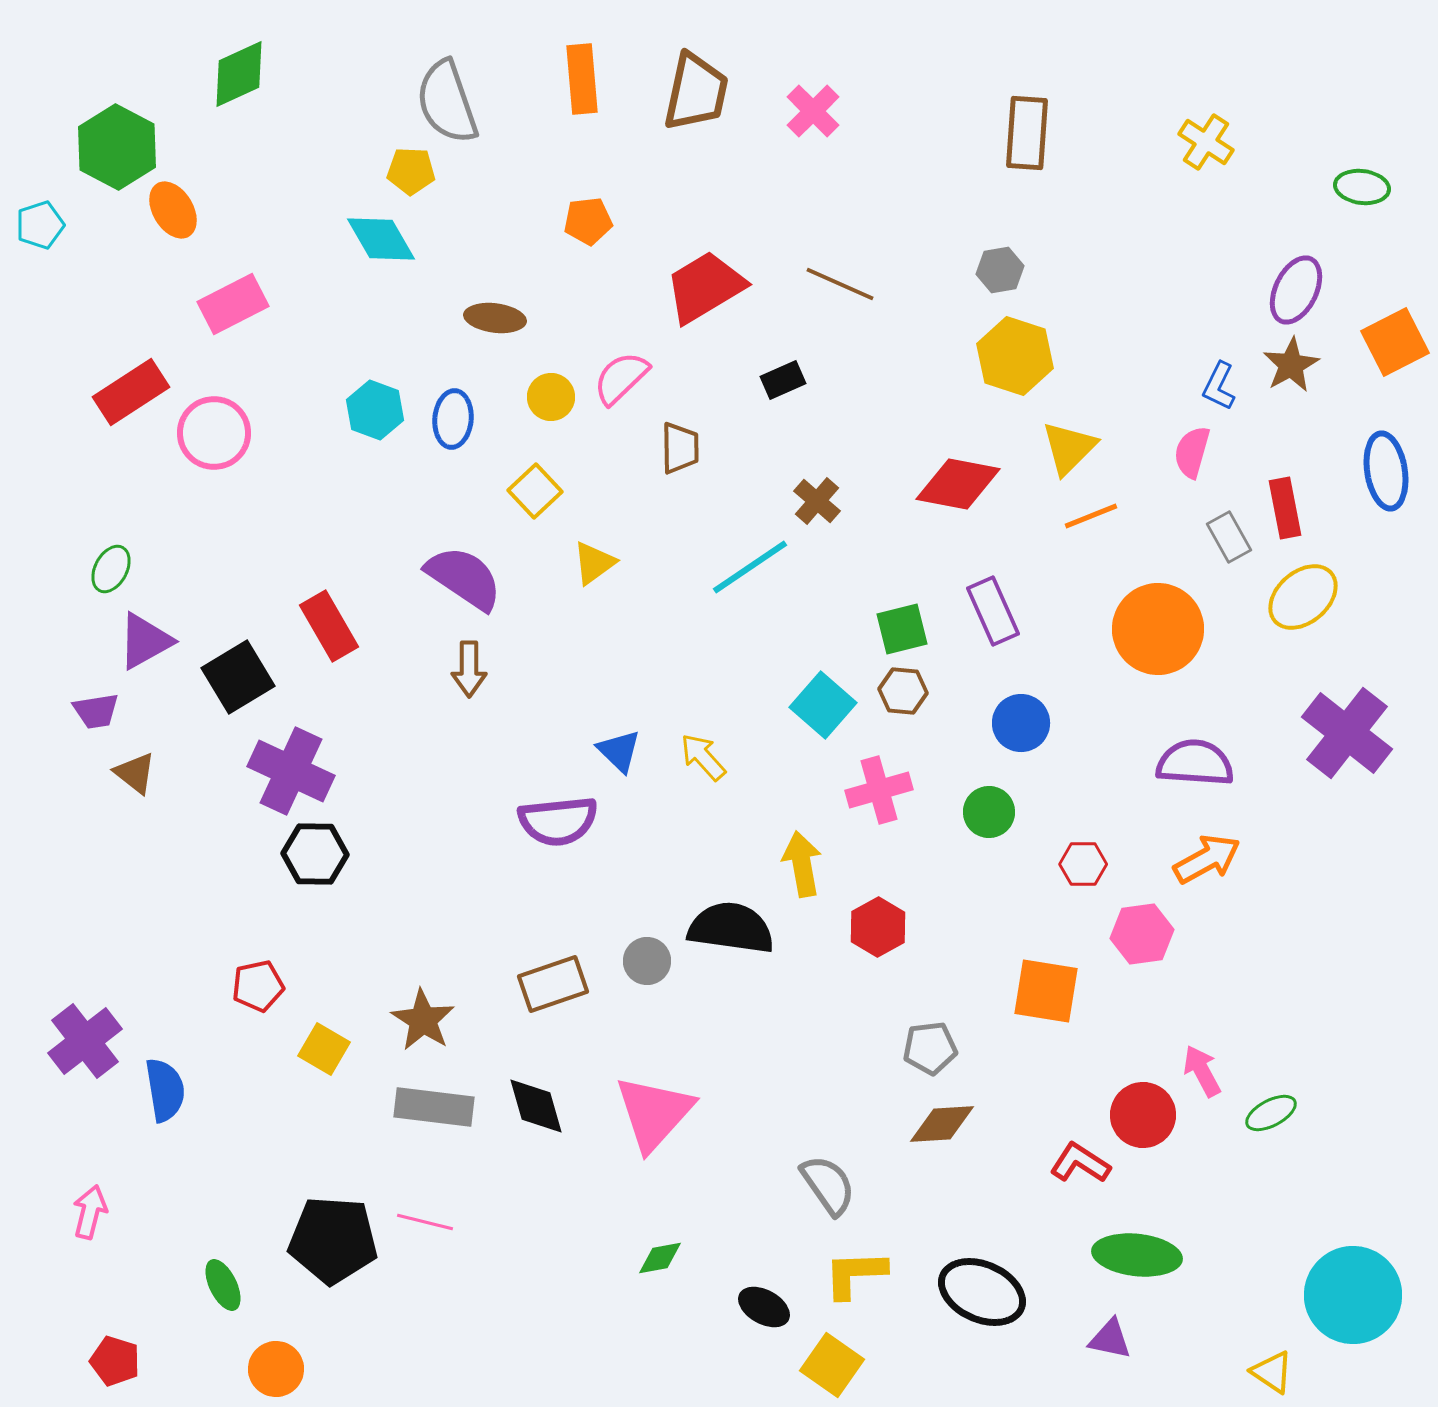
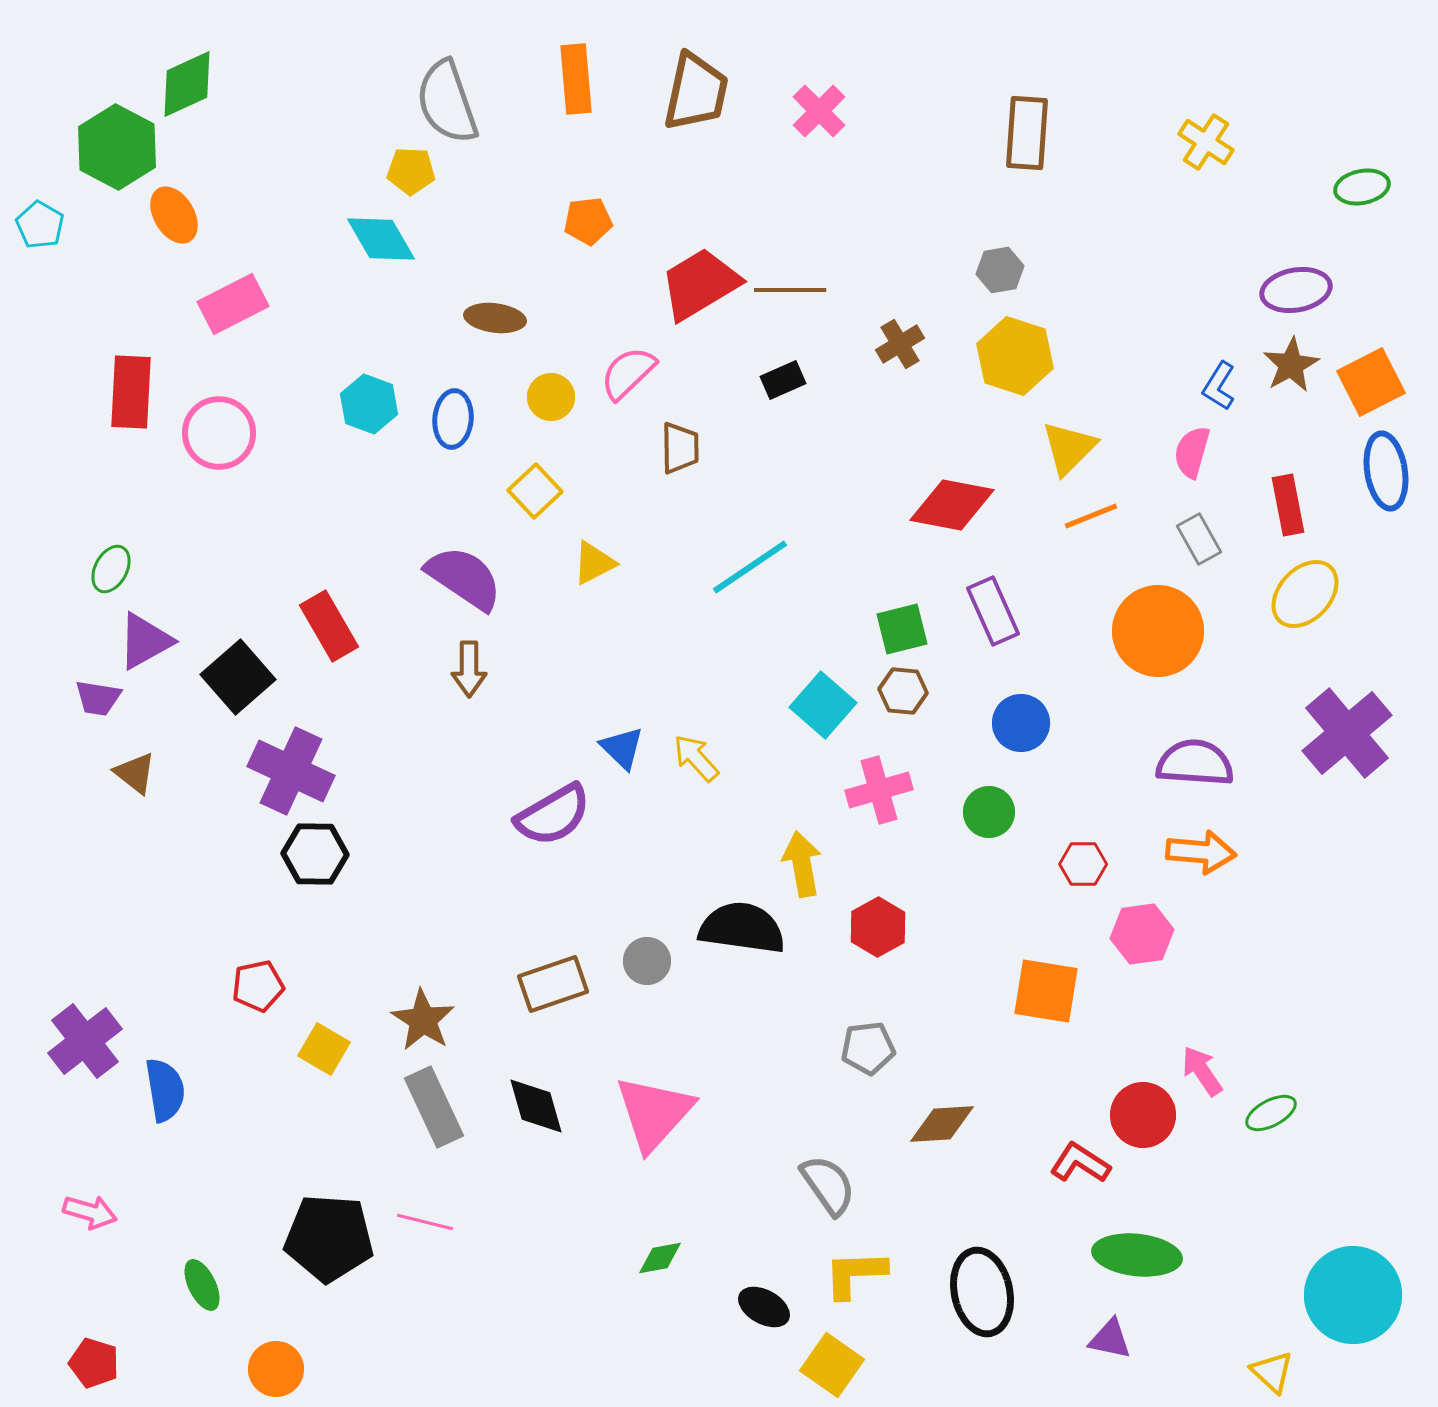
green diamond at (239, 74): moved 52 px left, 10 px down
orange rectangle at (582, 79): moved 6 px left
pink cross at (813, 111): moved 6 px right
green ellipse at (1362, 187): rotated 18 degrees counterclockwise
orange ellipse at (173, 210): moved 1 px right, 5 px down
cyan pentagon at (40, 225): rotated 24 degrees counterclockwise
brown line at (840, 284): moved 50 px left, 6 px down; rotated 24 degrees counterclockwise
red trapezoid at (705, 287): moved 5 px left, 3 px up
purple ellipse at (1296, 290): rotated 54 degrees clockwise
orange square at (1395, 342): moved 24 px left, 40 px down
pink semicircle at (621, 378): moved 7 px right, 5 px up
blue L-shape at (1219, 386): rotated 6 degrees clockwise
red rectangle at (131, 392): rotated 54 degrees counterclockwise
cyan hexagon at (375, 410): moved 6 px left, 6 px up
pink circle at (214, 433): moved 5 px right
red diamond at (958, 484): moved 6 px left, 21 px down
brown cross at (817, 501): moved 83 px right, 157 px up; rotated 18 degrees clockwise
red rectangle at (1285, 508): moved 3 px right, 3 px up
gray rectangle at (1229, 537): moved 30 px left, 2 px down
yellow triangle at (594, 563): rotated 9 degrees clockwise
yellow ellipse at (1303, 597): moved 2 px right, 3 px up; rotated 6 degrees counterclockwise
orange circle at (1158, 629): moved 2 px down
black square at (238, 677): rotated 10 degrees counterclockwise
purple trapezoid at (96, 711): moved 2 px right, 13 px up; rotated 18 degrees clockwise
purple cross at (1347, 733): rotated 12 degrees clockwise
blue triangle at (619, 751): moved 3 px right, 3 px up
yellow arrow at (703, 757): moved 7 px left, 1 px down
purple semicircle at (558, 821): moved 5 px left, 6 px up; rotated 24 degrees counterclockwise
orange arrow at (1207, 859): moved 6 px left, 7 px up; rotated 34 degrees clockwise
black semicircle at (731, 928): moved 11 px right
gray pentagon at (930, 1048): moved 62 px left
pink arrow at (1202, 1071): rotated 6 degrees counterclockwise
gray rectangle at (434, 1107): rotated 58 degrees clockwise
pink arrow at (90, 1212): rotated 92 degrees clockwise
black pentagon at (333, 1240): moved 4 px left, 2 px up
green ellipse at (223, 1285): moved 21 px left
black ellipse at (982, 1292): rotated 54 degrees clockwise
red pentagon at (115, 1361): moved 21 px left, 2 px down
yellow triangle at (1272, 1372): rotated 9 degrees clockwise
